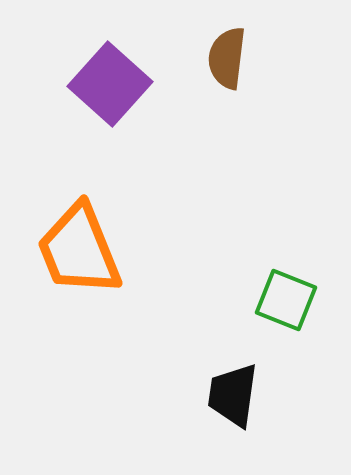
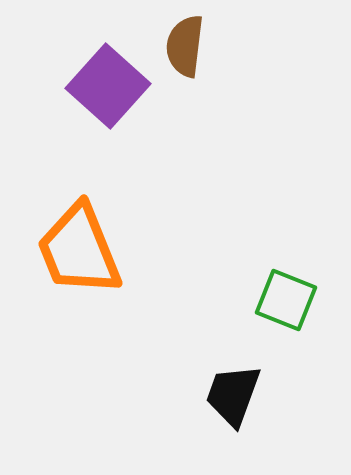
brown semicircle: moved 42 px left, 12 px up
purple square: moved 2 px left, 2 px down
black trapezoid: rotated 12 degrees clockwise
